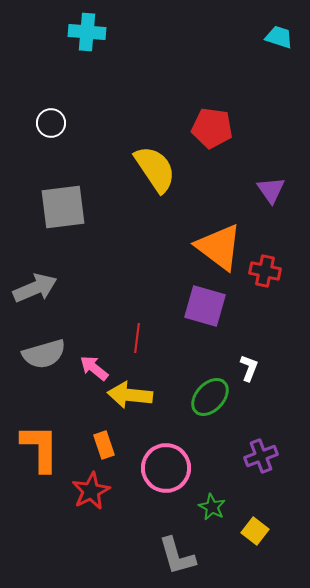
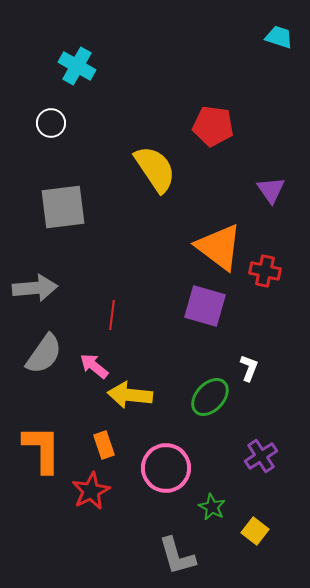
cyan cross: moved 10 px left, 34 px down; rotated 24 degrees clockwise
red pentagon: moved 1 px right, 2 px up
gray arrow: rotated 18 degrees clockwise
red line: moved 25 px left, 23 px up
gray semicircle: rotated 39 degrees counterclockwise
pink arrow: moved 2 px up
orange L-shape: moved 2 px right, 1 px down
purple cross: rotated 12 degrees counterclockwise
